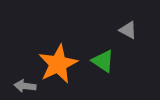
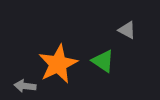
gray triangle: moved 1 px left
